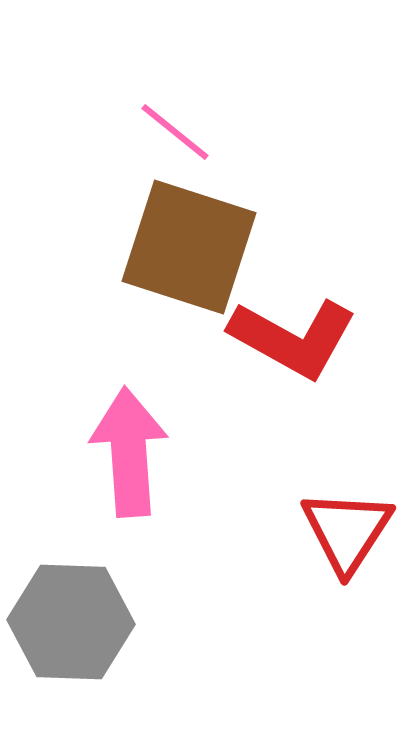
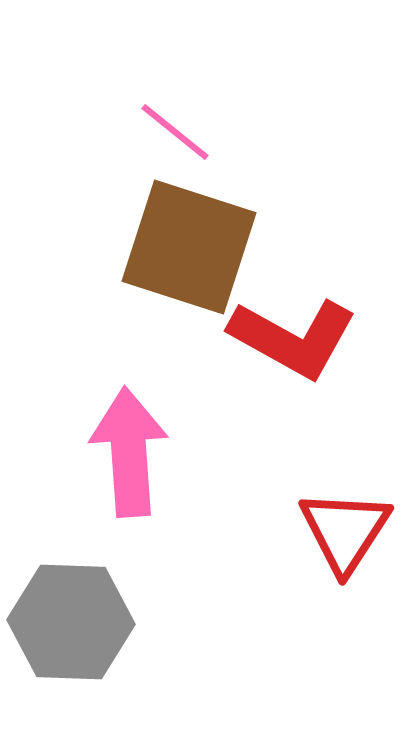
red triangle: moved 2 px left
